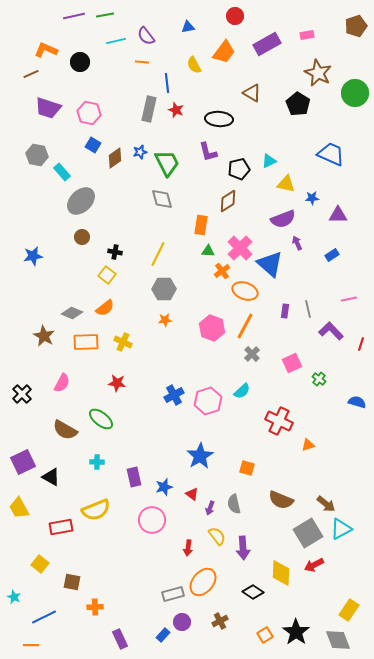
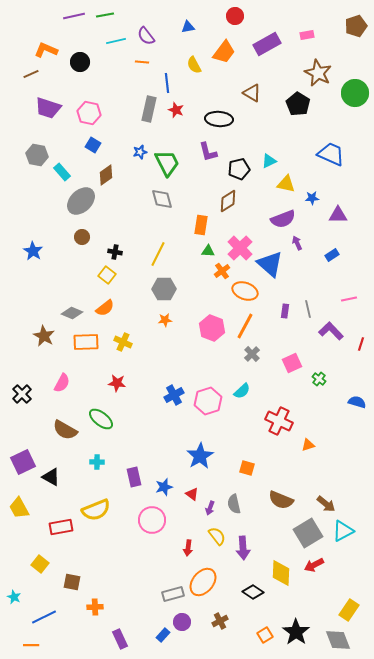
brown diamond at (115, 158): moved 9 px left, 17 px down
blue star at (33, 256): moved 5 px up; rotated 30 degrees counterclockwise
cyan triangle at (341, 529): moved 2 px right, 2 px down
